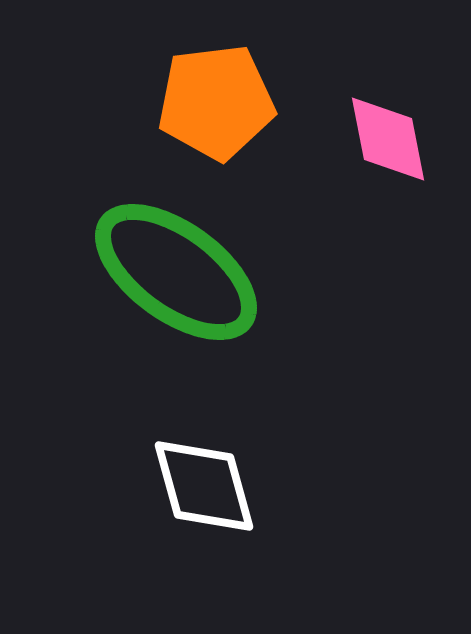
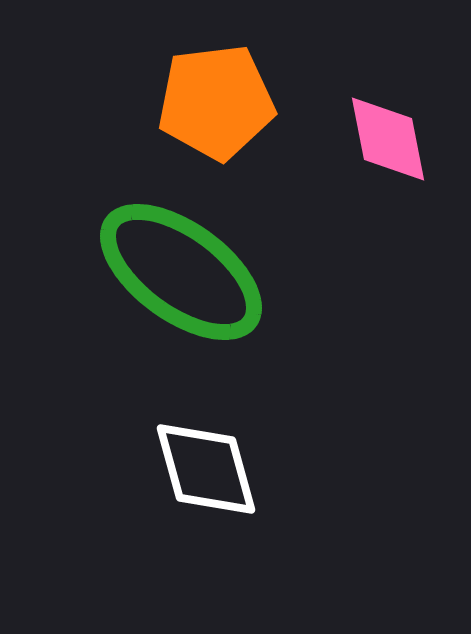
green ellipse: moved 5 px right
white diamond: moved 2 px right, 17 px up
